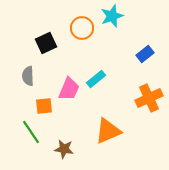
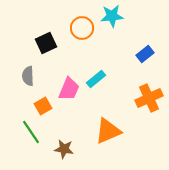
cyan star: rotated 15 degrees clockwise
orange square: moved 1 px left; rotated 24 degrees counterclockwise
